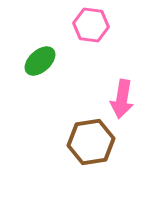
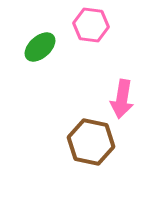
green ellipse: moved 14 px up
brown hexagon: rotated 21 degrees clockwise
